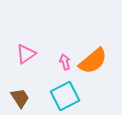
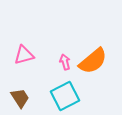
pink triangle: moved 2 px left, 1 px down; rotated 20 degrees clockwise
